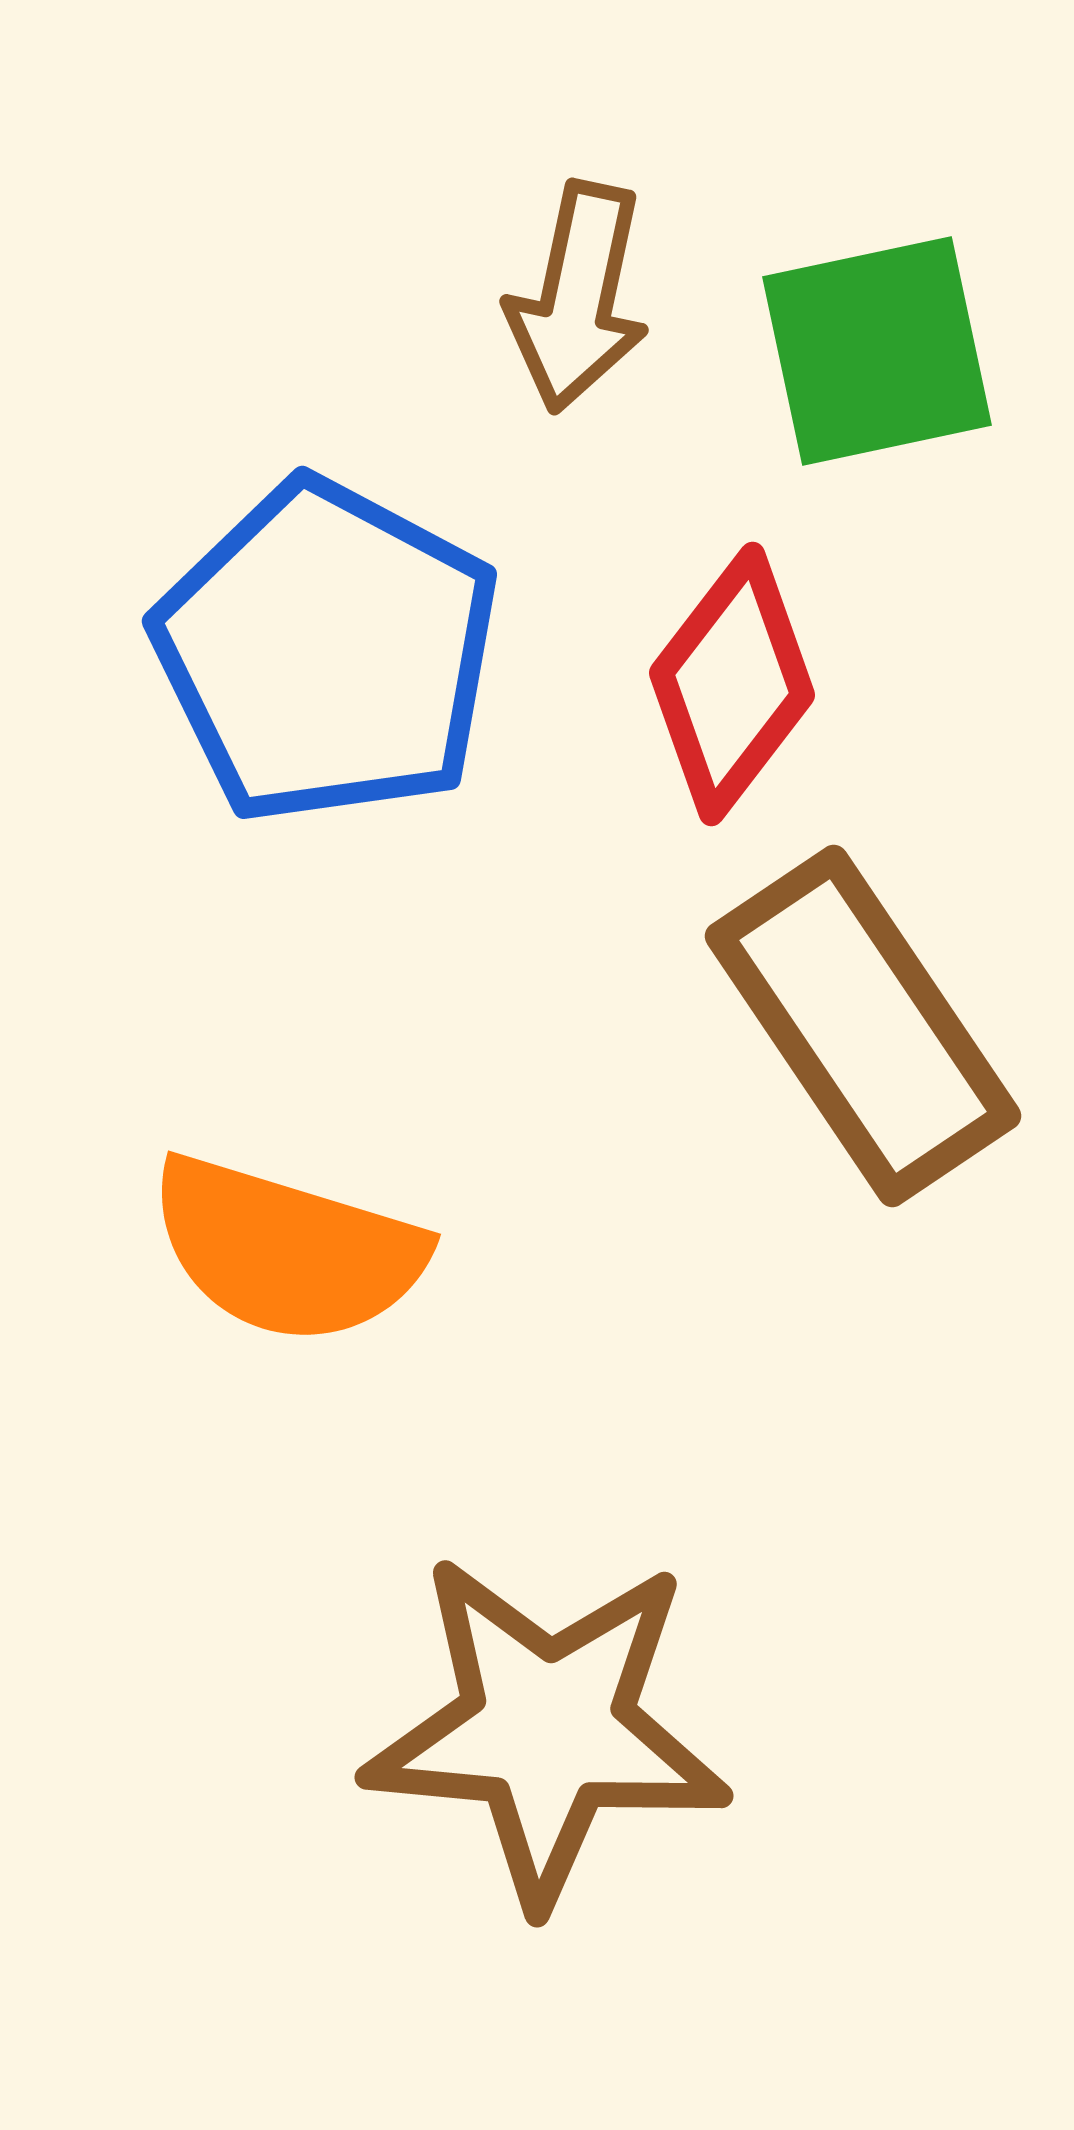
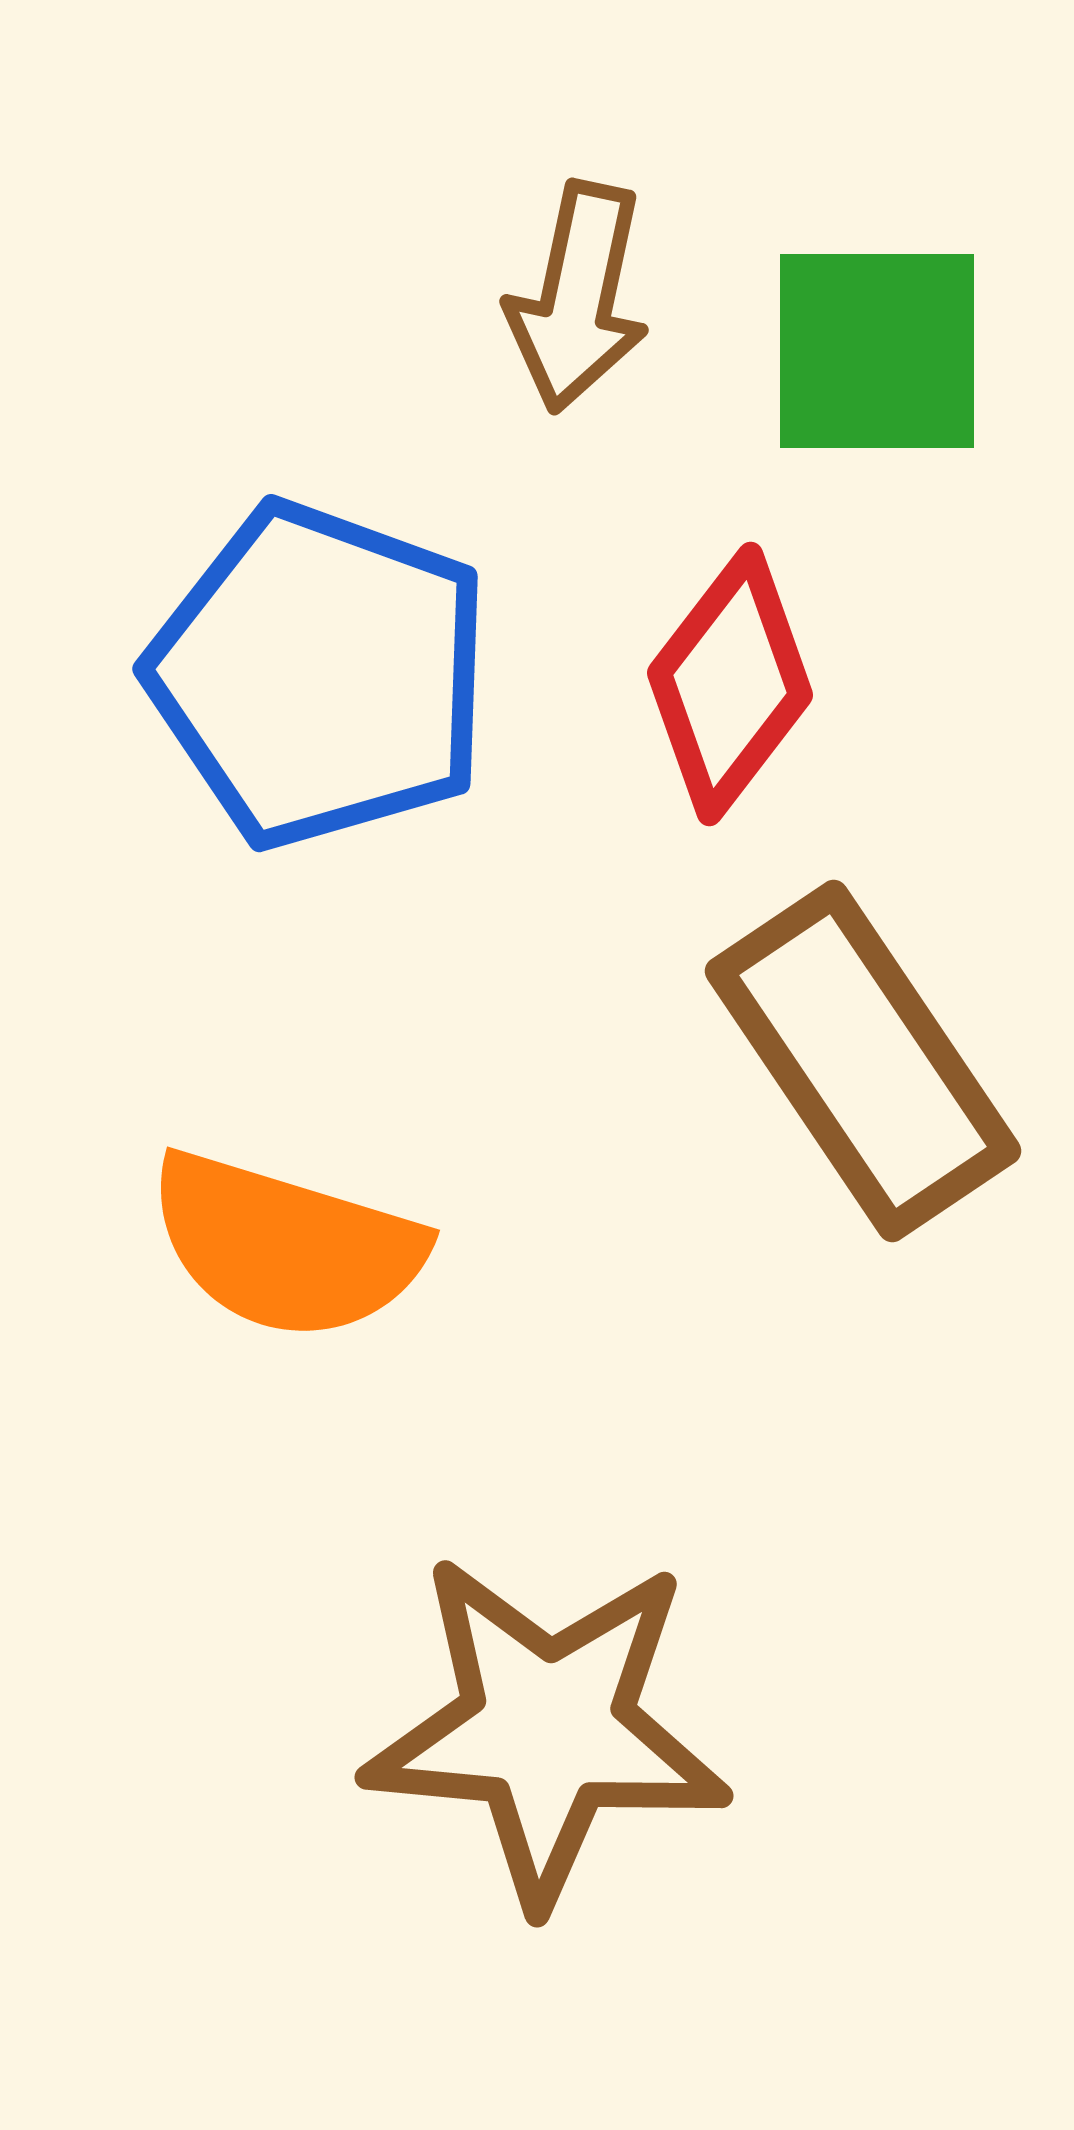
green square: rotated 12 degrees clockwise
blue pentagon: moved 7 px left, 23 px down; rotated 8 degrees counterclockwise
red diamond: moved 2 px left
brown rectangle: moved 35 px down
orange semicircle: moved 1 px left, 4 px up
